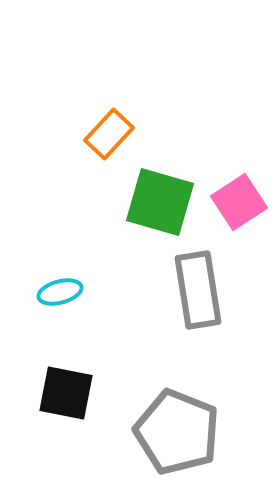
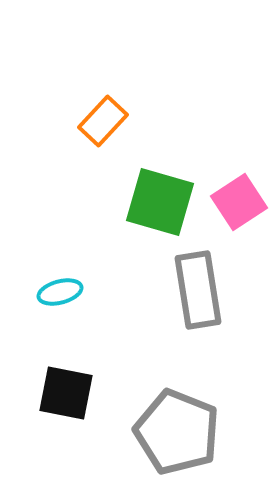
orange rectangle: moved 6 px left, 13 px up
